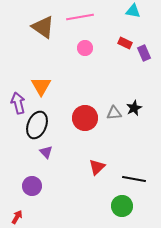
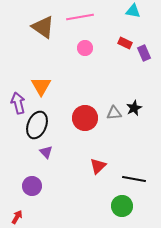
red triangle: moved 1 px right, 1 px up
